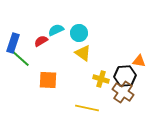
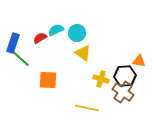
cyan circle: moved 2 px left
red semicircle: moved 1 px left, 3 px up
